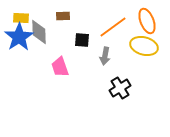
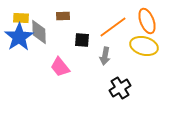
pink trapezoid: rotated 20 degrees counterclockwise
